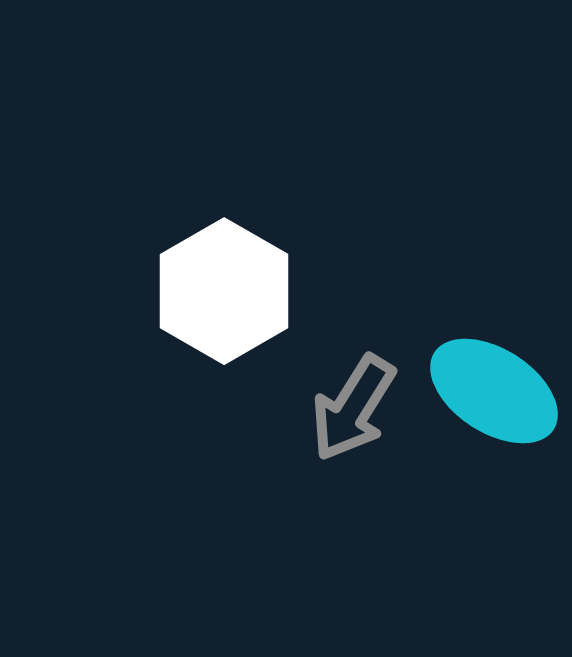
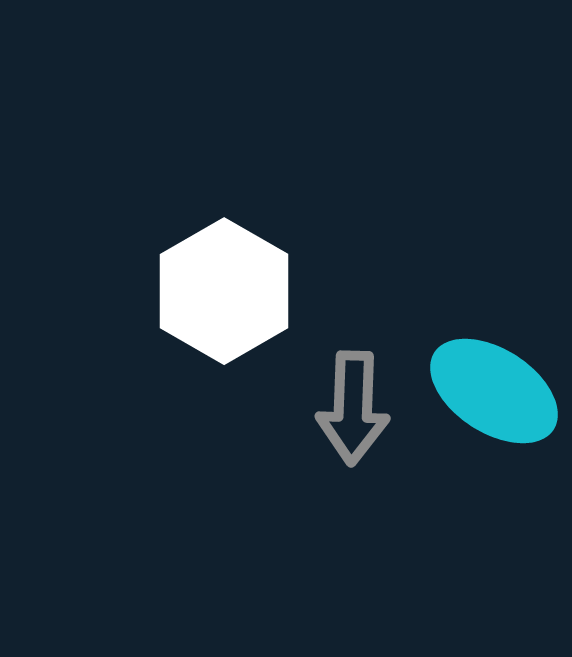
gray arrow: rotated 30 degrees counterclockwise
